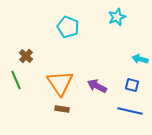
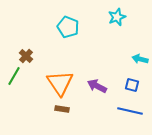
green line: moved 2 px left, 4 px up; rotated 54 degrees clockwise
